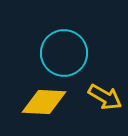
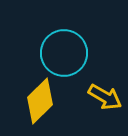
yellow diamond: moved 4 px left, 1 px up; rotated 48 degrees counterclockwise
